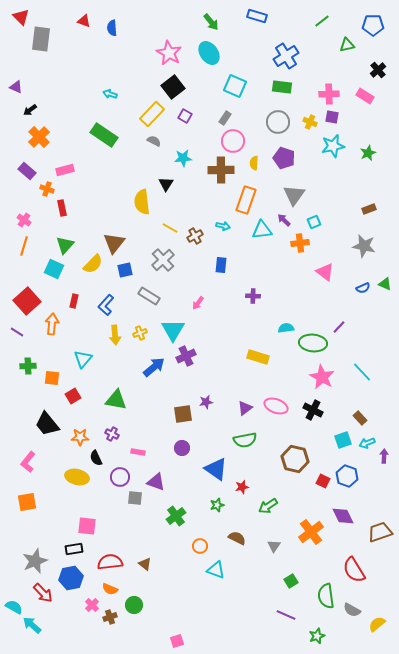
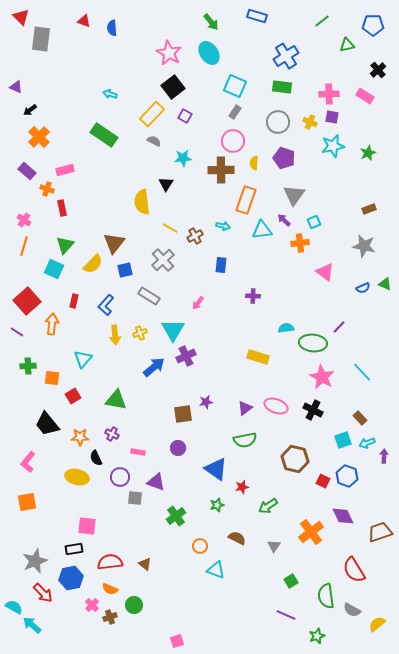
gray rectangle at (225, 118): moved 10 px right, 6 px up
purple circle at (182, 448): moved 4 px left
